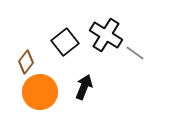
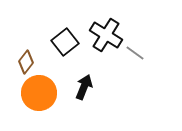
orange circle: moved 1 px left, 1 px down
